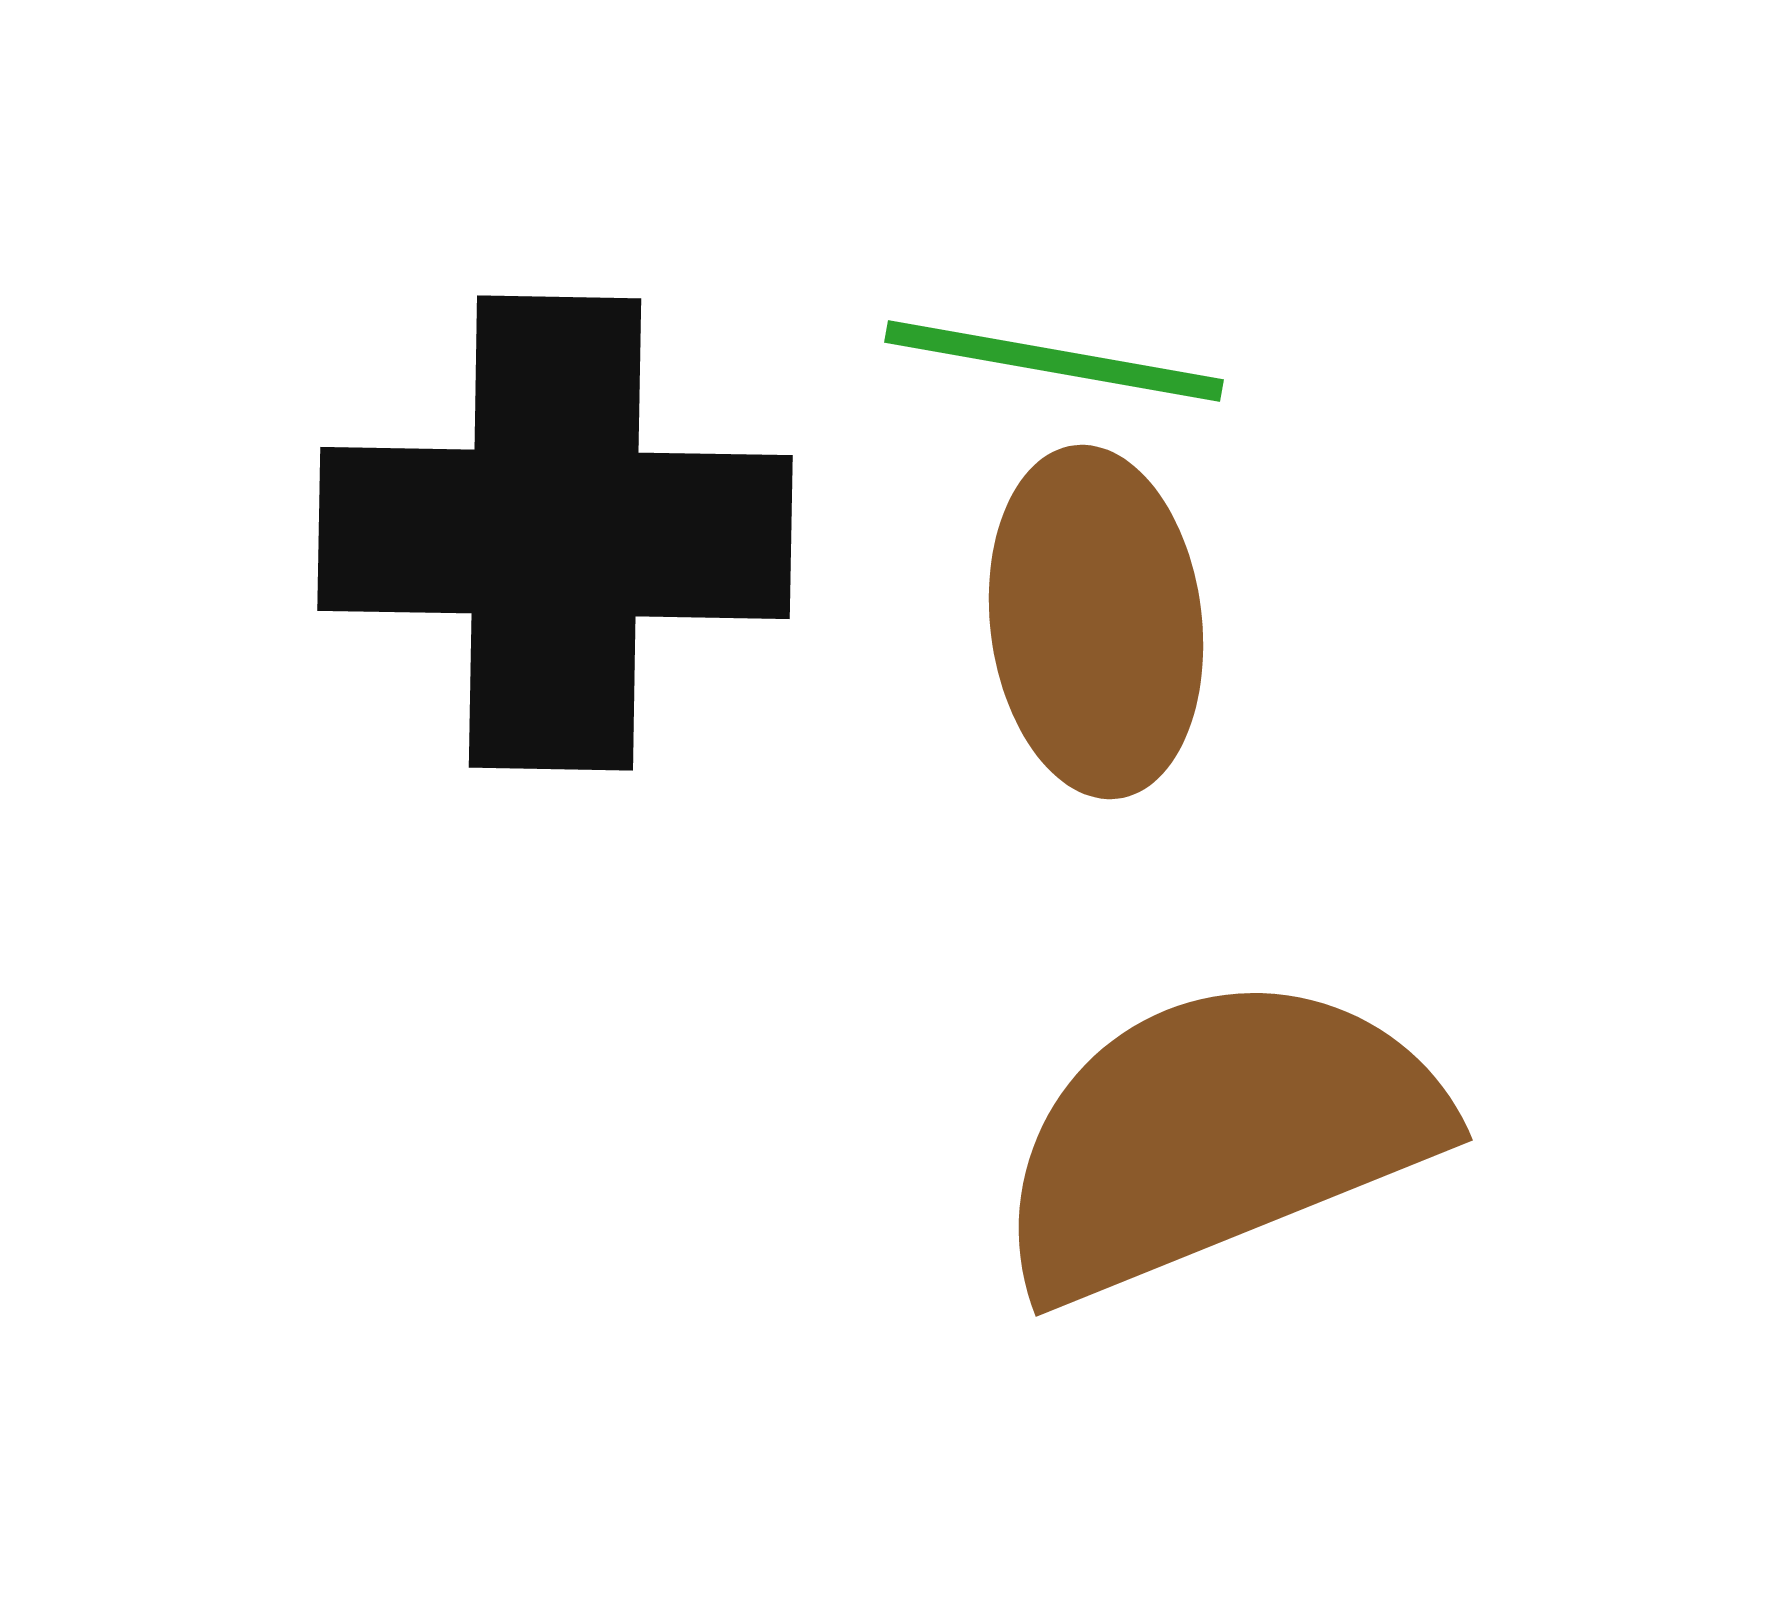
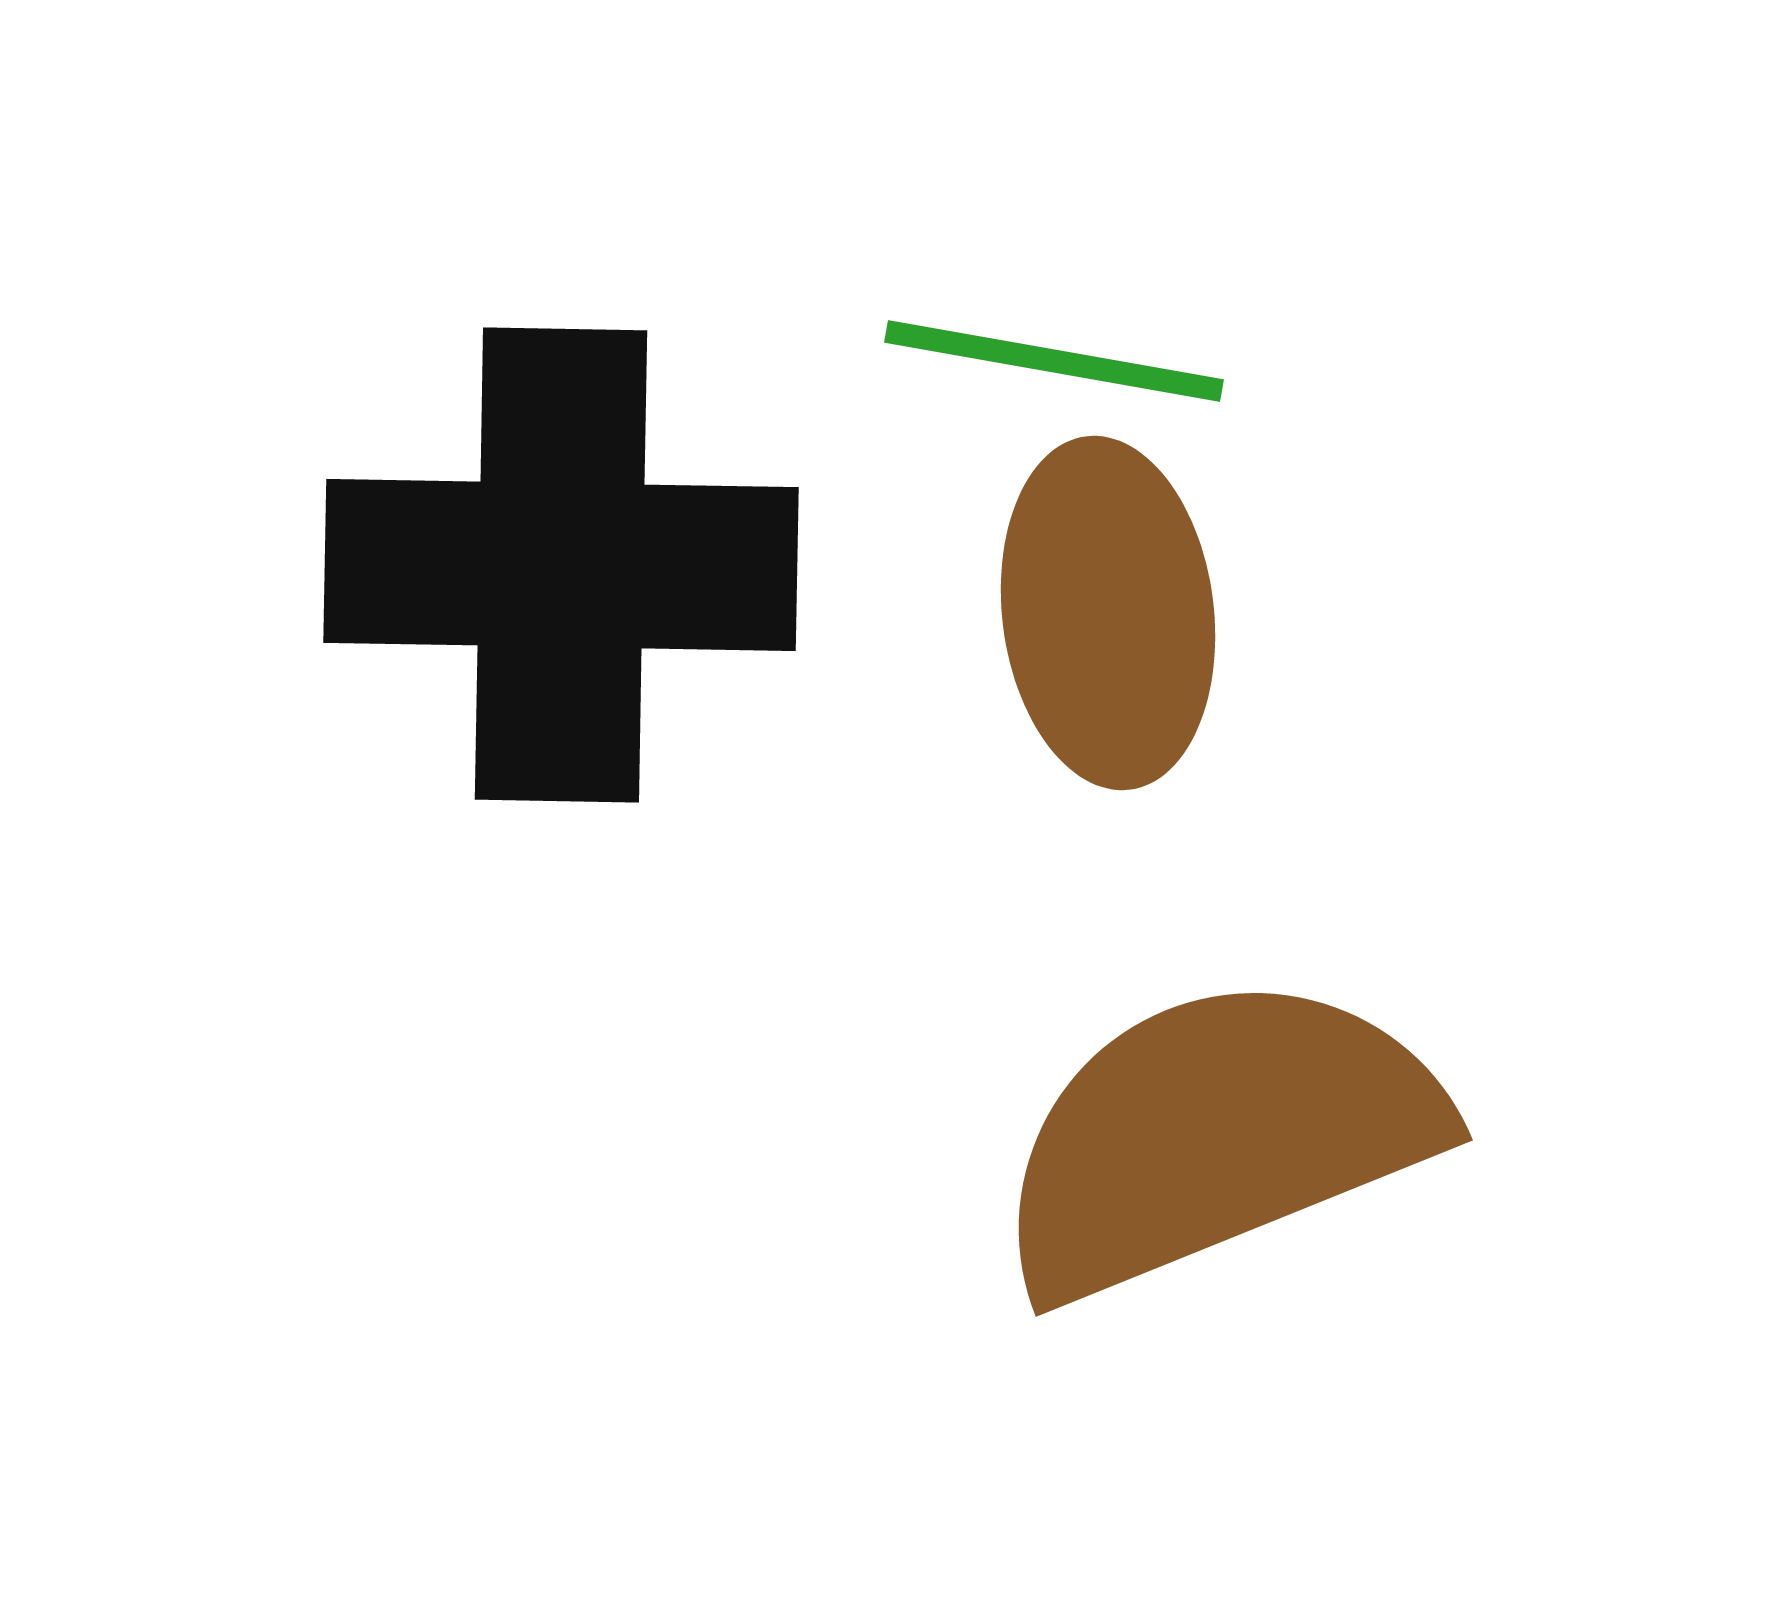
black cross: moved 6 px right, 32 px down
brown ellipse: moved 12 px right, 9 px up
